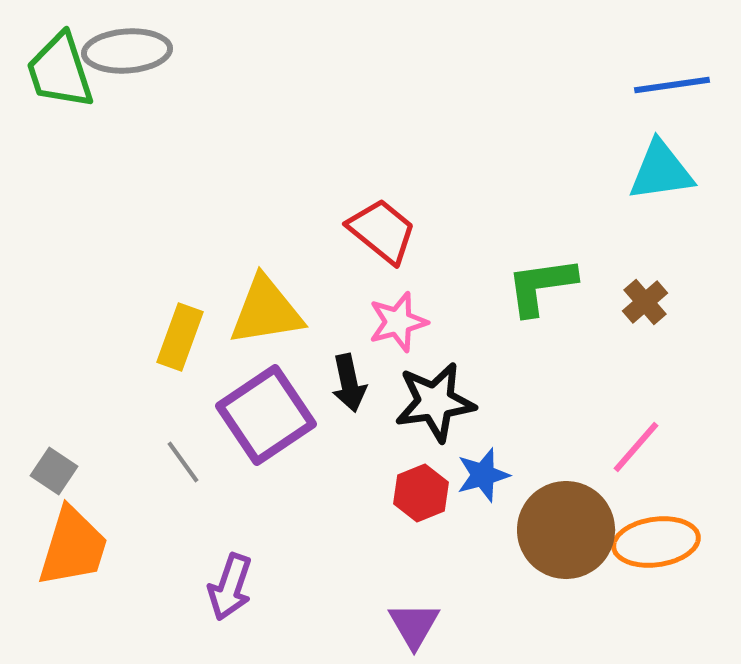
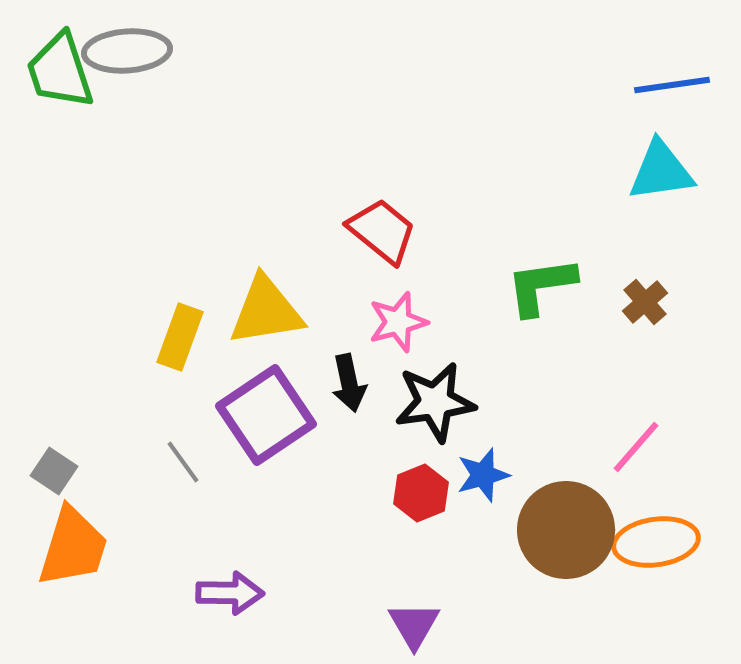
purple arrow: moved 6 px down; rotated 108 degrees counterclockwise
